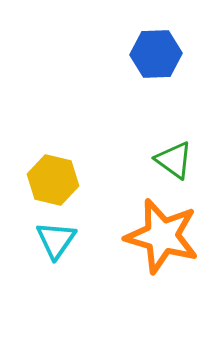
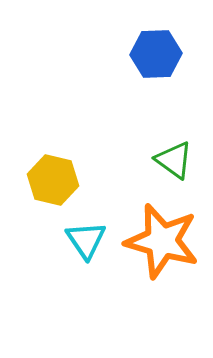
orange star: moved 5 px down
cyan triangle: moved 30 px right; rotated 9 degrees counterclockwise
